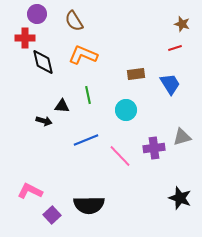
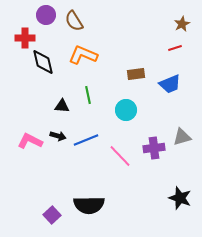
purple circle: moved 9 px right, 1 px down
brown star: rotated 28 degrees clockwise
blue trapezoid: rotated 100 degrees clockwise
black arrow: moved 14 px right, 15 px down
pink L-shape: moved 50 px up
